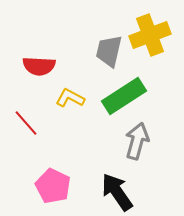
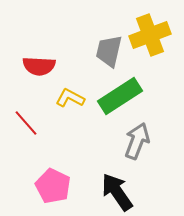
green rectangle: moved 4 px left
gray arrow: rotated 6 degrees clockwise
